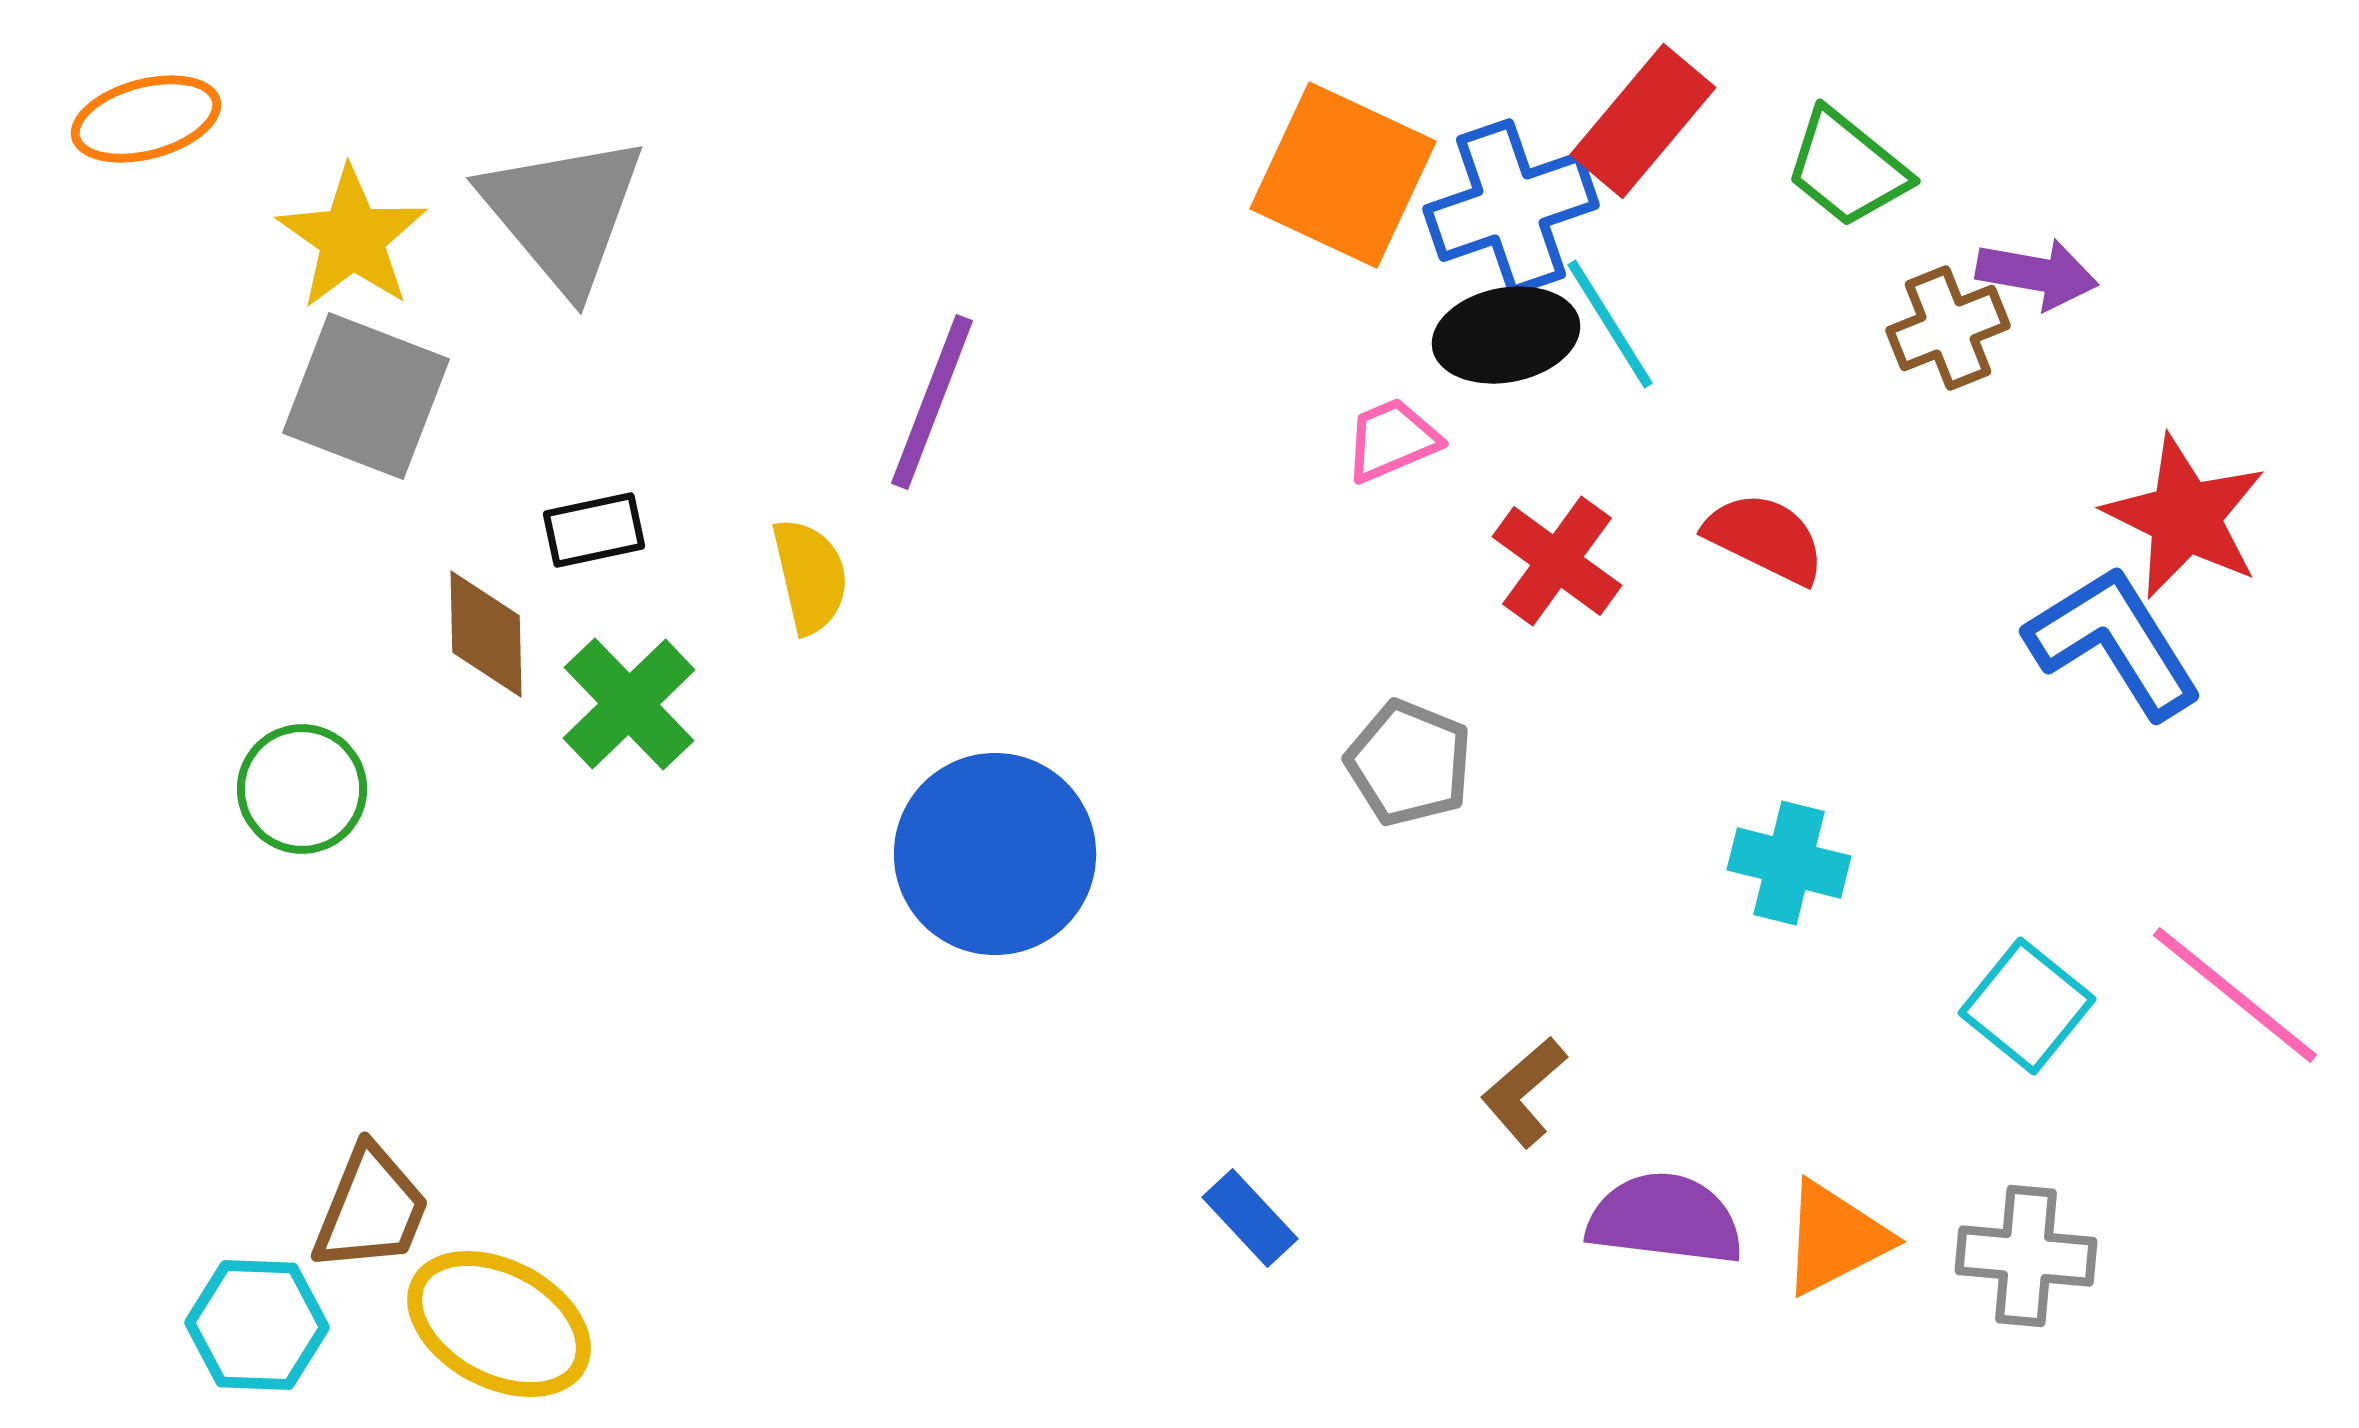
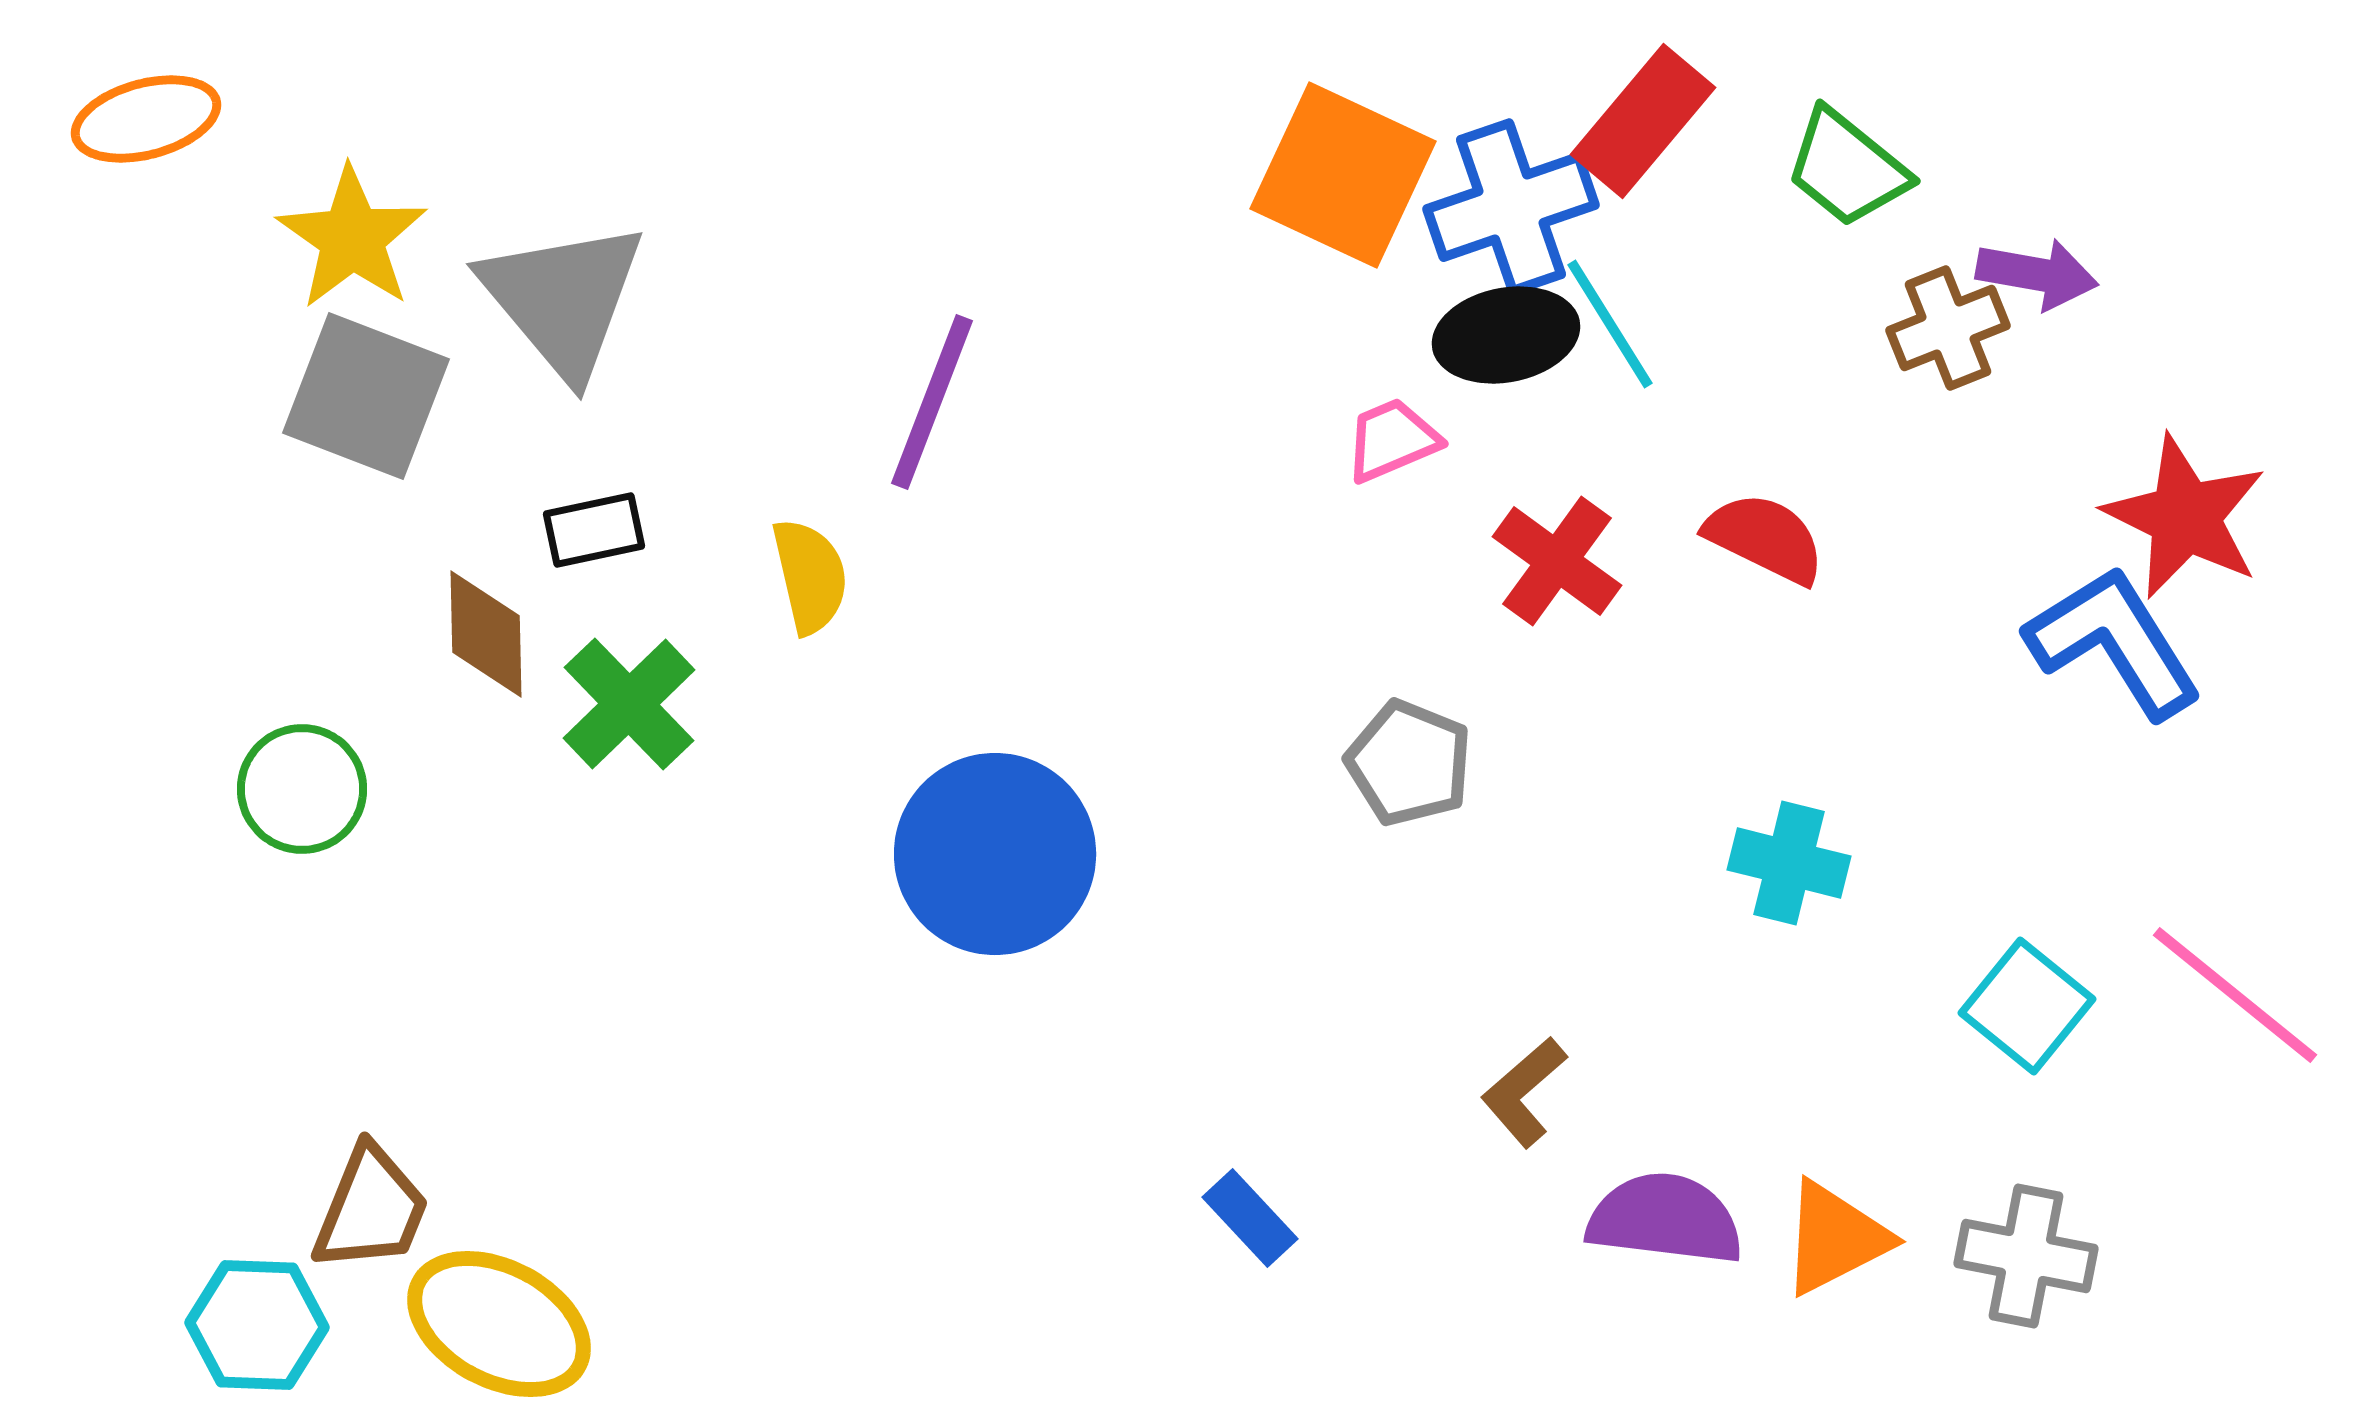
gray triangle: moved 86 px down
gray cross: rotated 6 degrees clockwise
